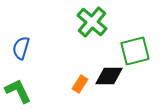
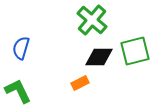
green cross: moved 2 px up
black diamond: moved 10 px left, 19 px up
orange rectangle: moved 1 px up; rotated 30 degrees clockwise
